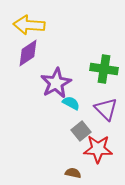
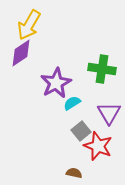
yellow arrow: rotated 64 degrees counterclockwise
purple diamond: moved 7 px left
green cross: moved 2 px left
cyan semicircle: moved 1 px right; rotated 60 degrees counterclockwise
purple triangle: moved 3 px right, 4 px down; rotated 15 degrees clockwise
red star: moved 3 px up; rotated 20 degrees clockwise
brown semicircle: moved 1 px right
